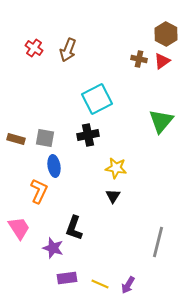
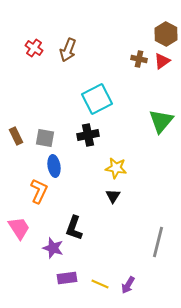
brown rectangle: moved 3 px up; rotated 48 degrees clockwise
